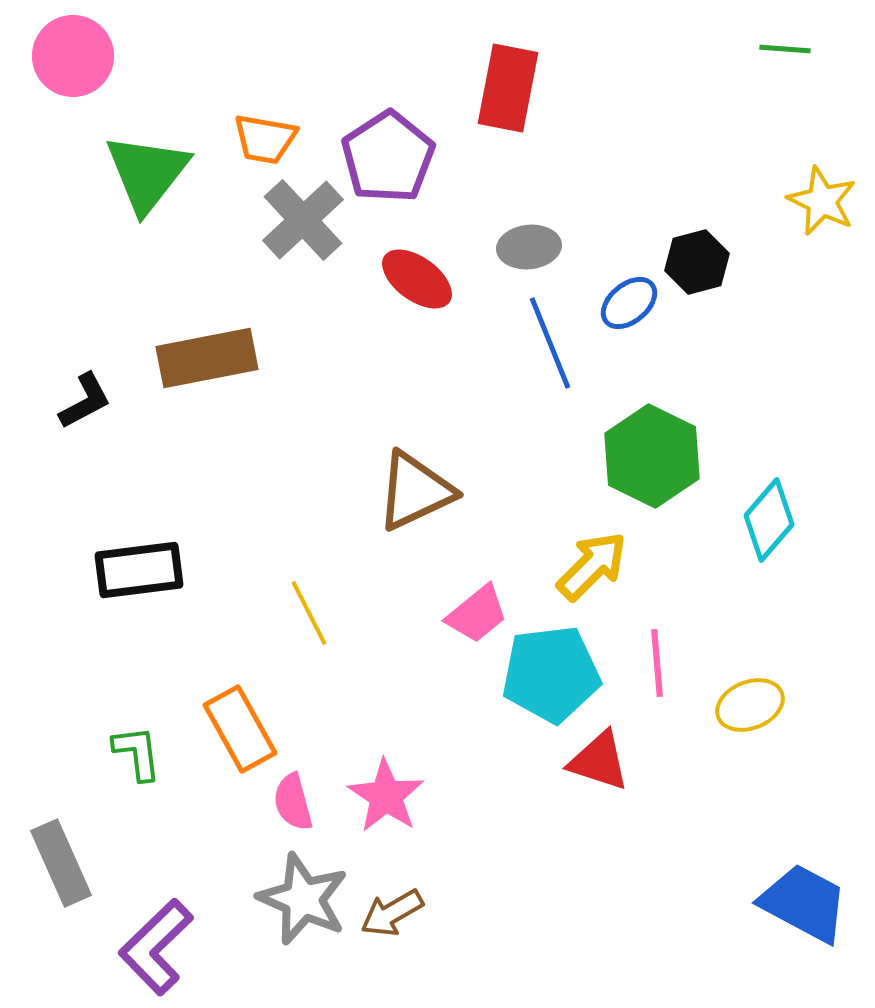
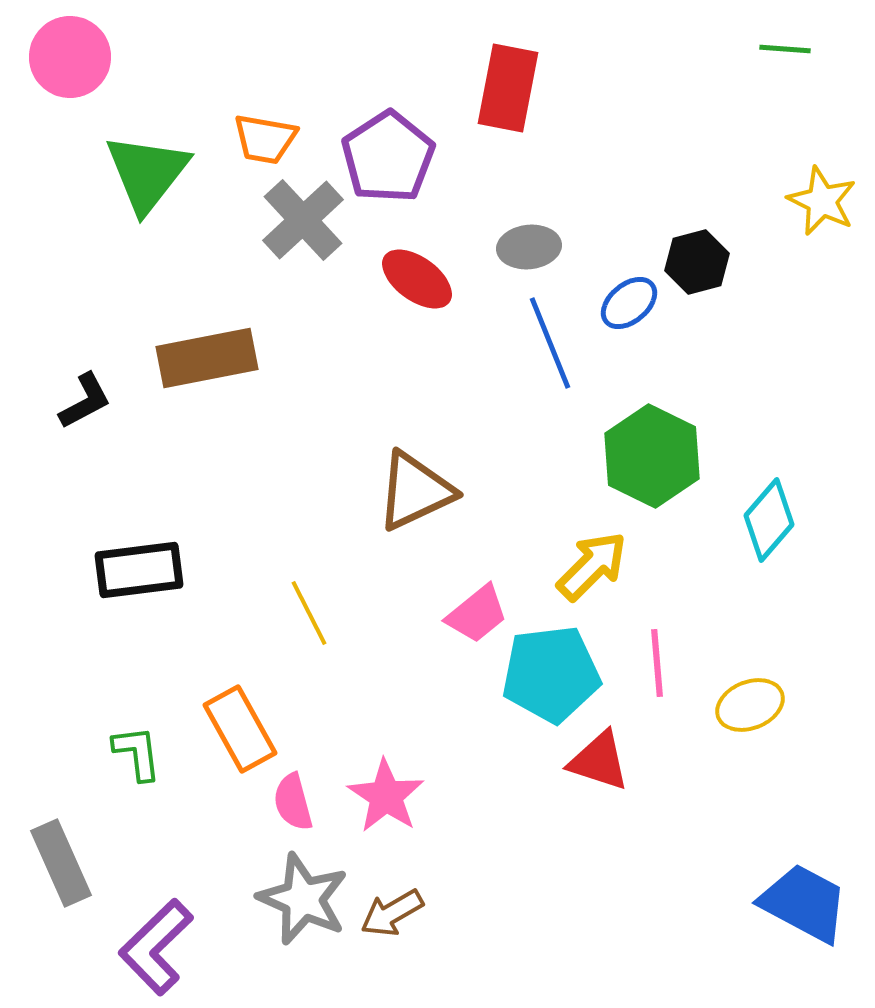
pink circle: moved 3 px left, 1 px down
